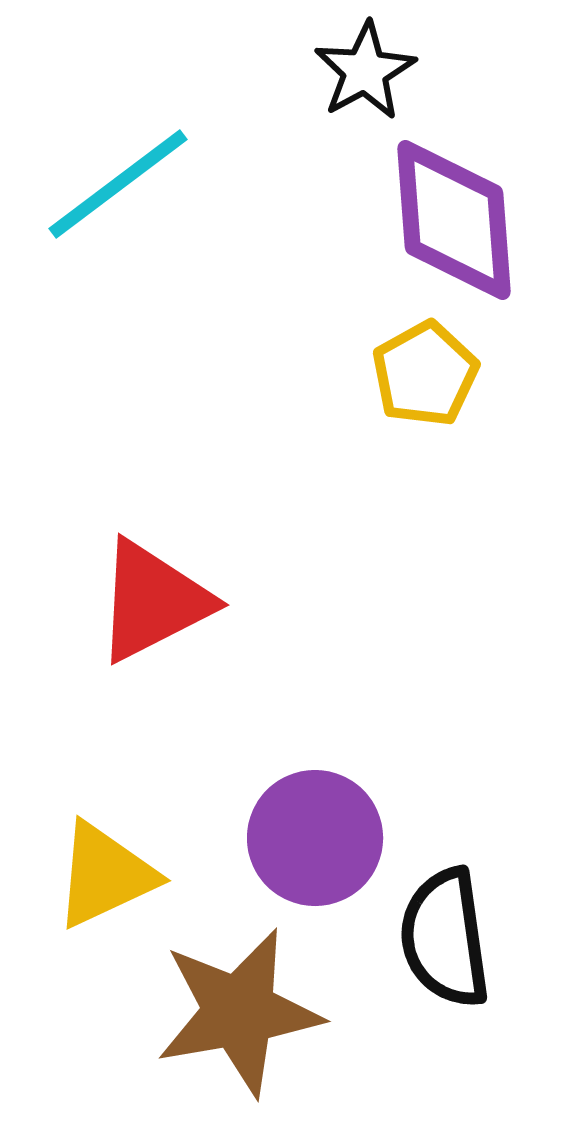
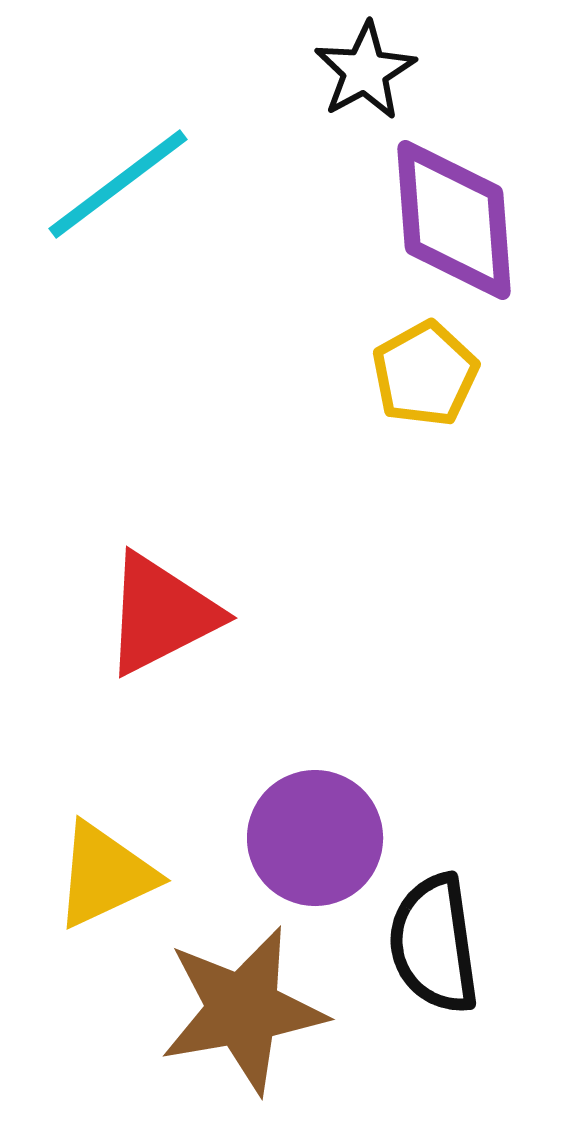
red triangle: moved 8 px right, 13 px down
black semicircle: moved 11 px left, 6 px down
brown star: moved 4 px right, 2 px up
